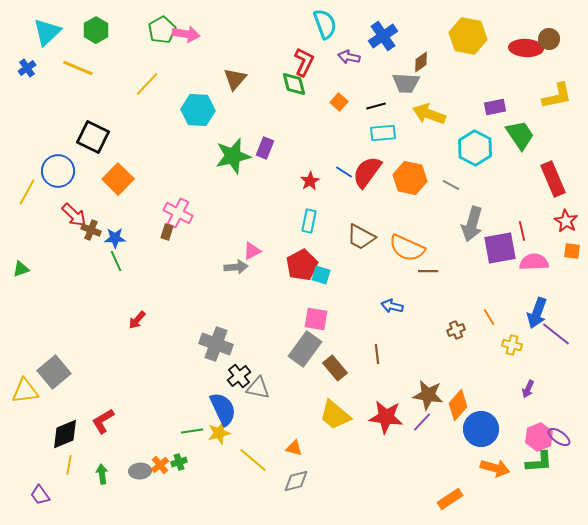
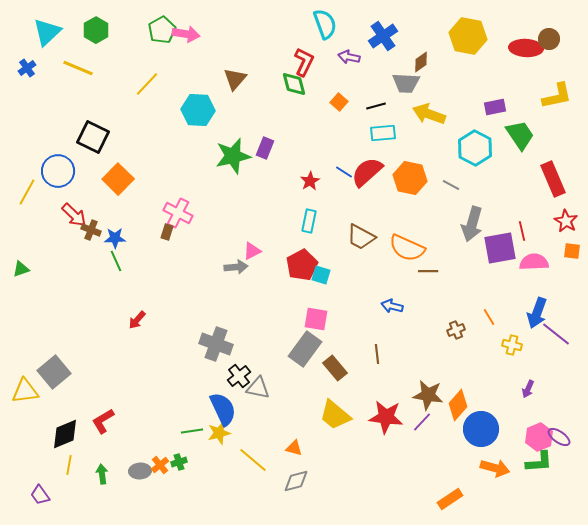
red semicircle at (367, 172): rotated 12 degrees clockwise
